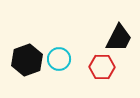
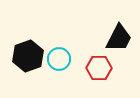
black hexagon: moved 1 px right, 4 px up
red hexagon: moved 3 px left, 1 px down
